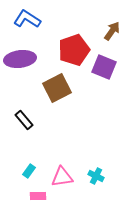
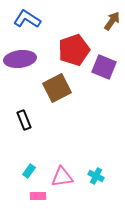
brown arrow: moved 10 px up
black rectangle: rotated 18 degrees clockwise
